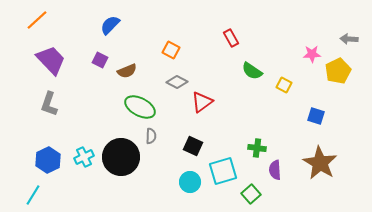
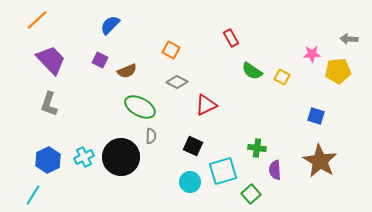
yellow pentagon: rotated 20 degrees clockwise
yellow square: moved 2 px left, 8 px up
red triangle: moved 4 px right, 3 px down; rotated 10 degrees clockwise
brown star: moved 2 px up
